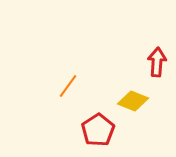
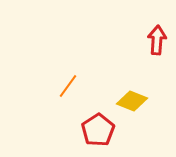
red arrow: moved 22 px up
yellow diamond: moved 1 px left
